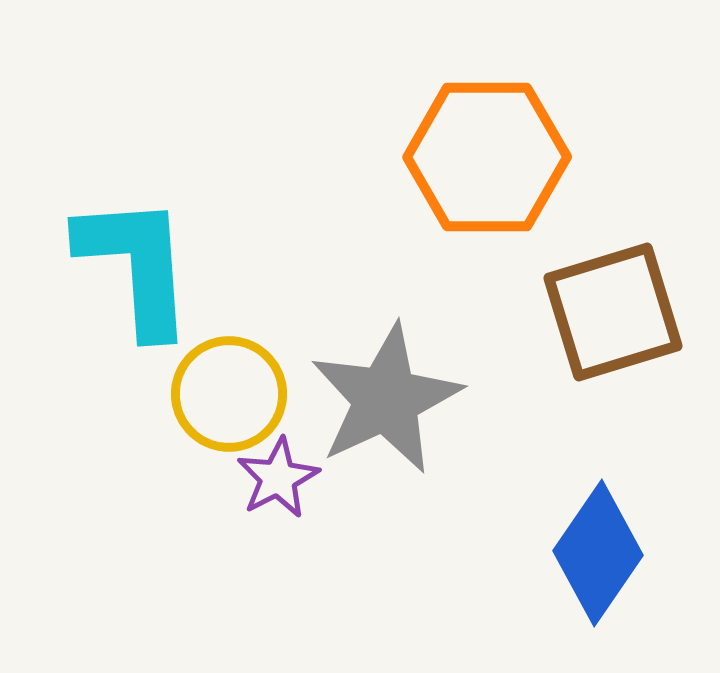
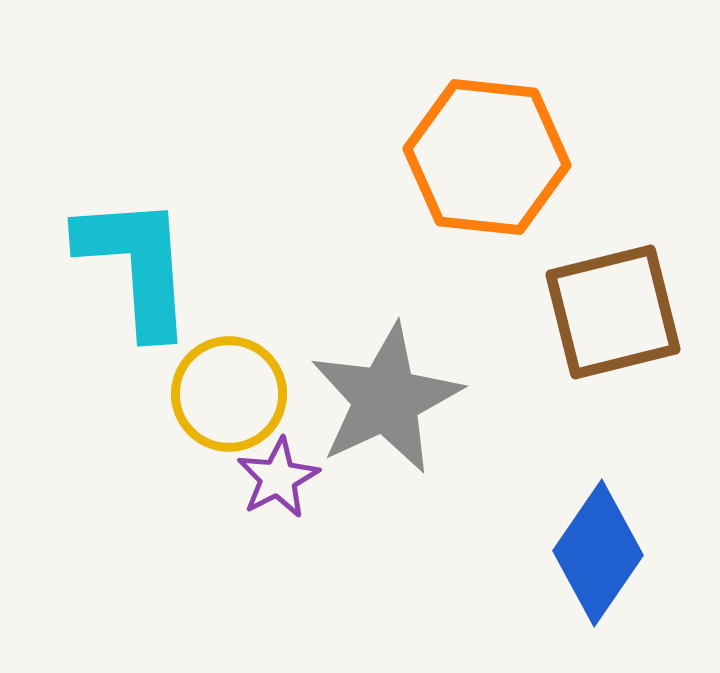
orange hexagon: rotated 6 degrees clockwise
brown square: rotated 3 degrees clockwise
